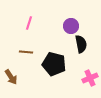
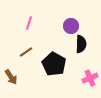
black semicircle: rotated 12 degrees clockwise
brown line: rotated 40 degrees counterclockwise
black pentagon: rotated 15 degrees clockwise
